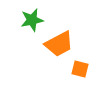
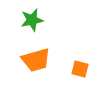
orange trapezoid: moved 23 px left, 16 px down; rotated 12 degrees clockwise
